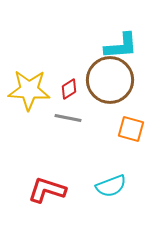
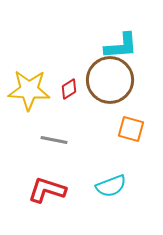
gray line: moved 14 px left, 22 px down
